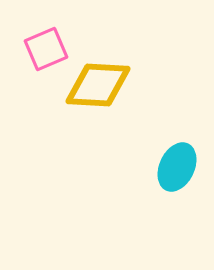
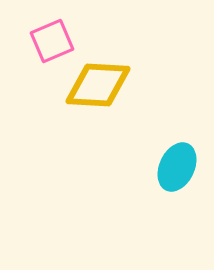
pink square: moved 6 px right, 8 px up
